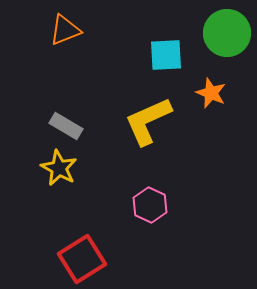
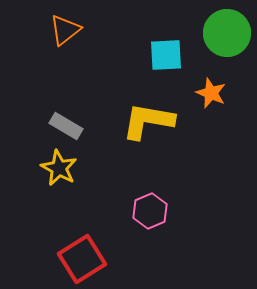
orange triangle: rotated 16 degrees counterclockwise
yellow L-shape: rotated 34 degrees clockwise
pink hexagon: moved 6 px down; rotated 12 degrees clockwise
